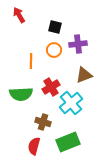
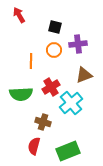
green rectangle: moved 9 px down
